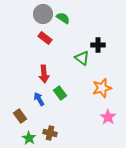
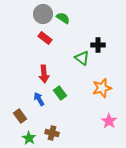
pink star: moved 1 px right, 4 px down
brown cross: moved 2 px right
